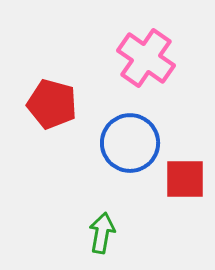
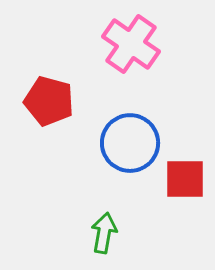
pink cross: moved 15 px left, 14 px up
red pentagon: moved 3 px left, 3 px up
green arrow: moved 2 px right
